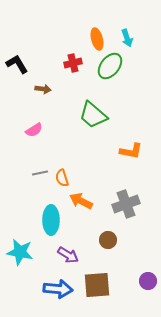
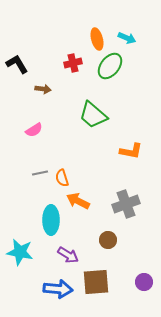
cyan arrow: rotated 48 degrees counterclockwise
orange arrow: moved 3 px left
purple circle: moved 4 px left, 1 px down
brown square: moved 1 px left, 3 px up
